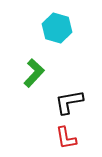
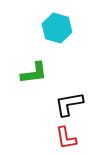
green L-shape: rotated 40 degrees clockwise
black L-shape: moved 2 px down
